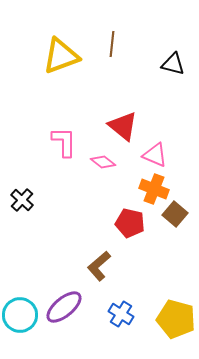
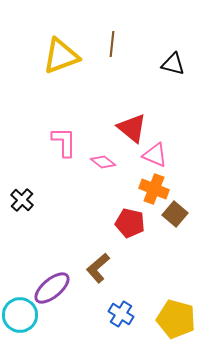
red triangle: moved 9 px right, 2 px down
brown L-shape: moved 1 px left, 2 px down
purple ellipse: moved 12 px left, 19 px up
